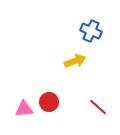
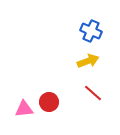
yellow arrow: moved 13 px right
red line: moved 5 px left, 14 px up
